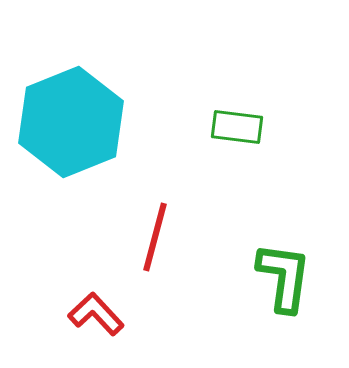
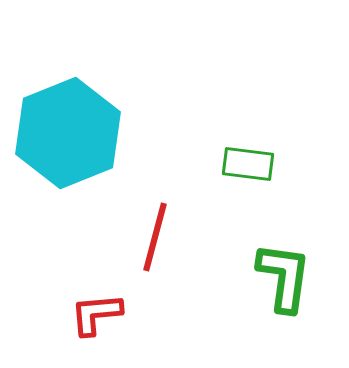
cyan hexagon: moved 3 px left, 11 px down
green rectangle: moved 11 px right, 37 px down
red L-shape: rotated 52 degrees counterclockwise
